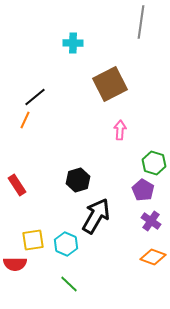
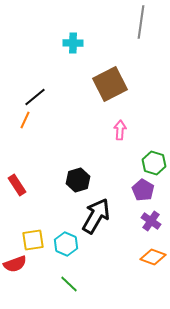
red semicircle: rotated 20 degrees counterclockwise
